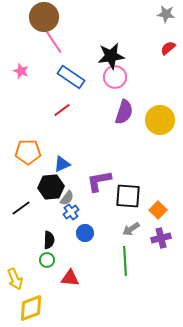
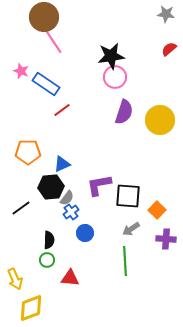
red semicircle: moved 1 px right, 1 px down
blue rectangle: moved 25 px left, 7 px down
purple L-shape: moved 4 px down
orange square: moved 1 px left
purple cross: moved 5 px right, 1 px down; rotated 18 degrees clockwise
